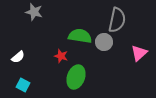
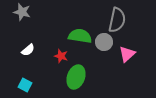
gray star: moved 12 px left
pink triangle: moved 12 px left, 1 px down
white semicircle: moved 10 px right, 7 px up
cyan square: moved 2 px right
